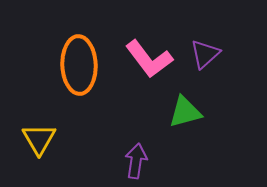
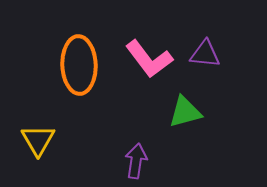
purple triangle: rotated 48 degrees clockwise
yellow triangle: moved 1 px left, 1 px down
